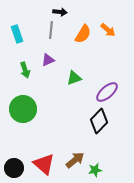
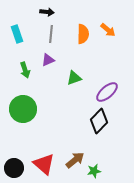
black arrow: moved 13 px left
gray line: moved 4 px down
orange semicircle: rotated 30 degrees counterclockwise
green star: moved 1 px left, 1 px down
